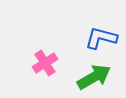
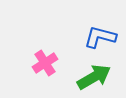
blue L-shape: moved 1 px left, 1 px up
